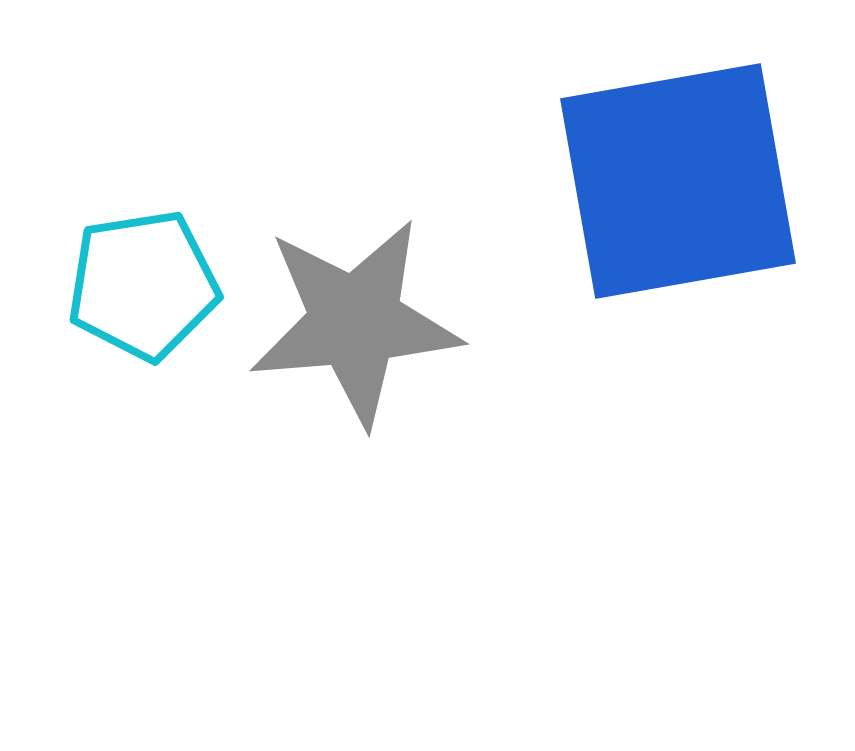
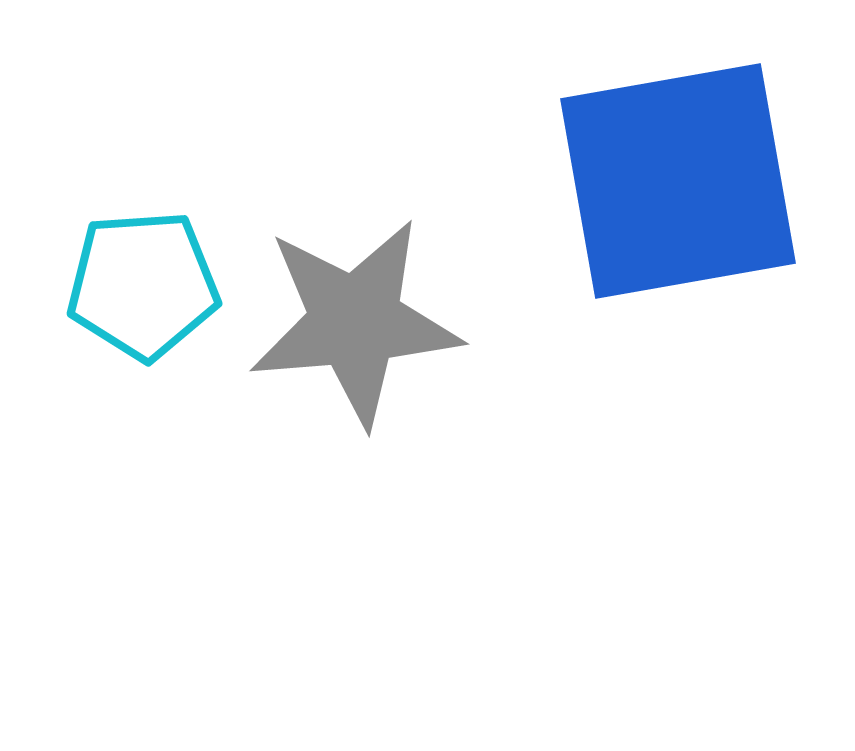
cyan pentagon: rotated 5 degrees clockwise
